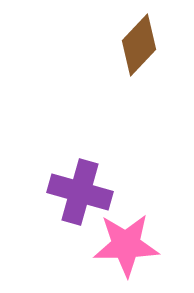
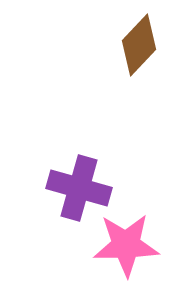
purple cross: moved 1 px left, 4 px up
